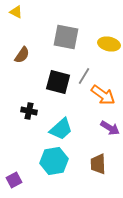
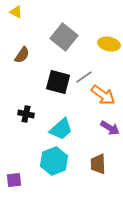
gray square: moved 2 px left; rotated 28 degrees clockwise
gray line: moved 1 px down; rotated 24 degrees clockwise
black cross: moved 3 px left, 3 px down
cyan hexagon: rotated 12 degrees counterclockwise
purple square: rotated 21 degrees clockwise
